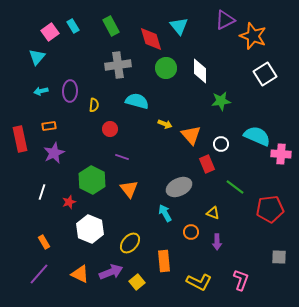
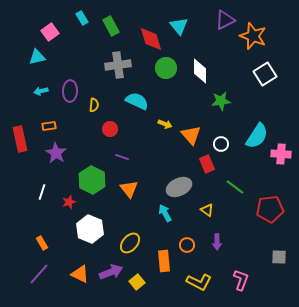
cyan rectangle at (73, 26): moved 9 px right, 8 px up
cyan triangle at (37, 57): rotated 36 degrees clockwise
cyan semicircle at (137, 101): rotated 10 degrees clockwise
cyan semicircle at (257, 136): rotated 100 degrees clockwise
purple star at (54, 153): moved 2 px right; rotated 15 degrees counterclockwise
yellow triangle at (213, 213): moved 6 px left, 3 px up; rotated 16 degrees clockwise
orange circle at (191, 232): moved 4 px left, 13 px down
orange rectangle at (44, 242): moved 2 px left, 1 px down
